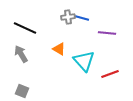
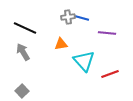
orange triangle: moved 2 px right, 5 px up; rotated 40 degrees counterclockwise
gray arrow: moved 2 px right, 2 px up
gray square: rotated 24 degrees clockwise
